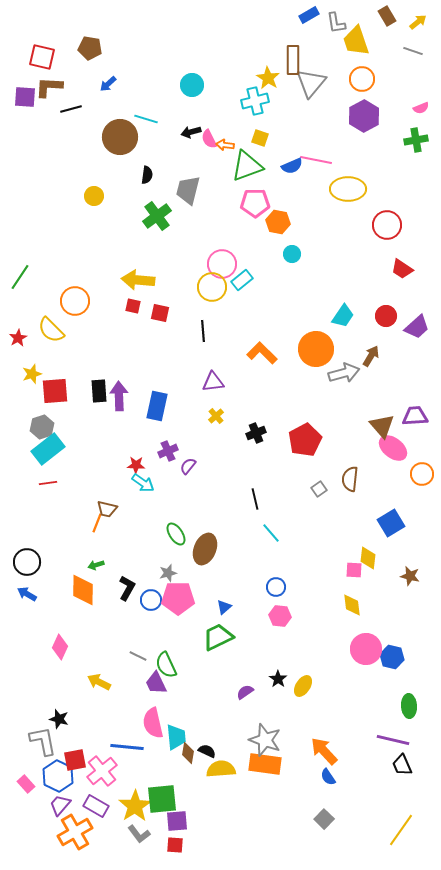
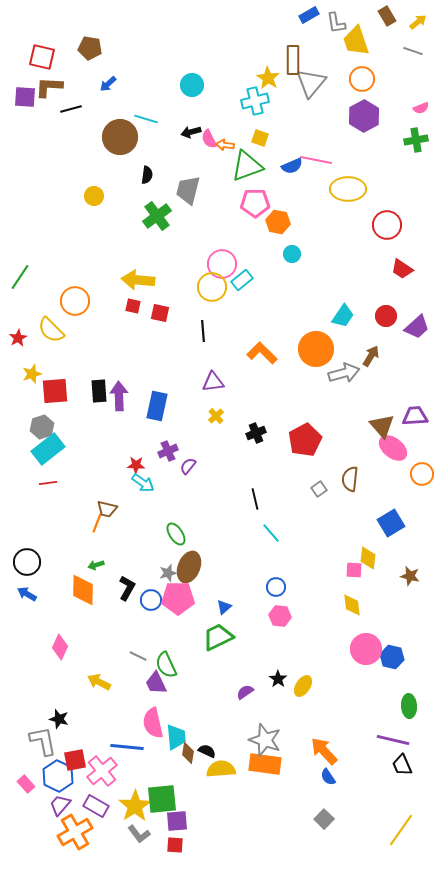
brown ellipse at (205, 549): moved 16 px left, 18 px down
